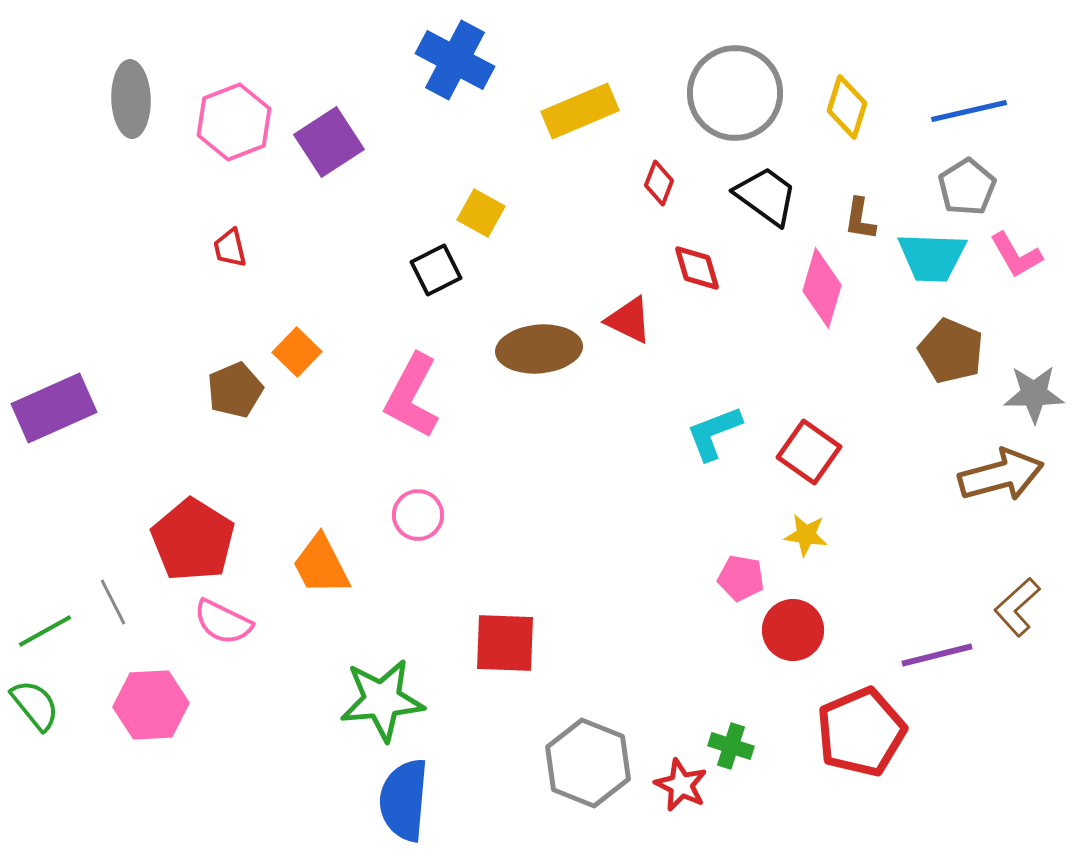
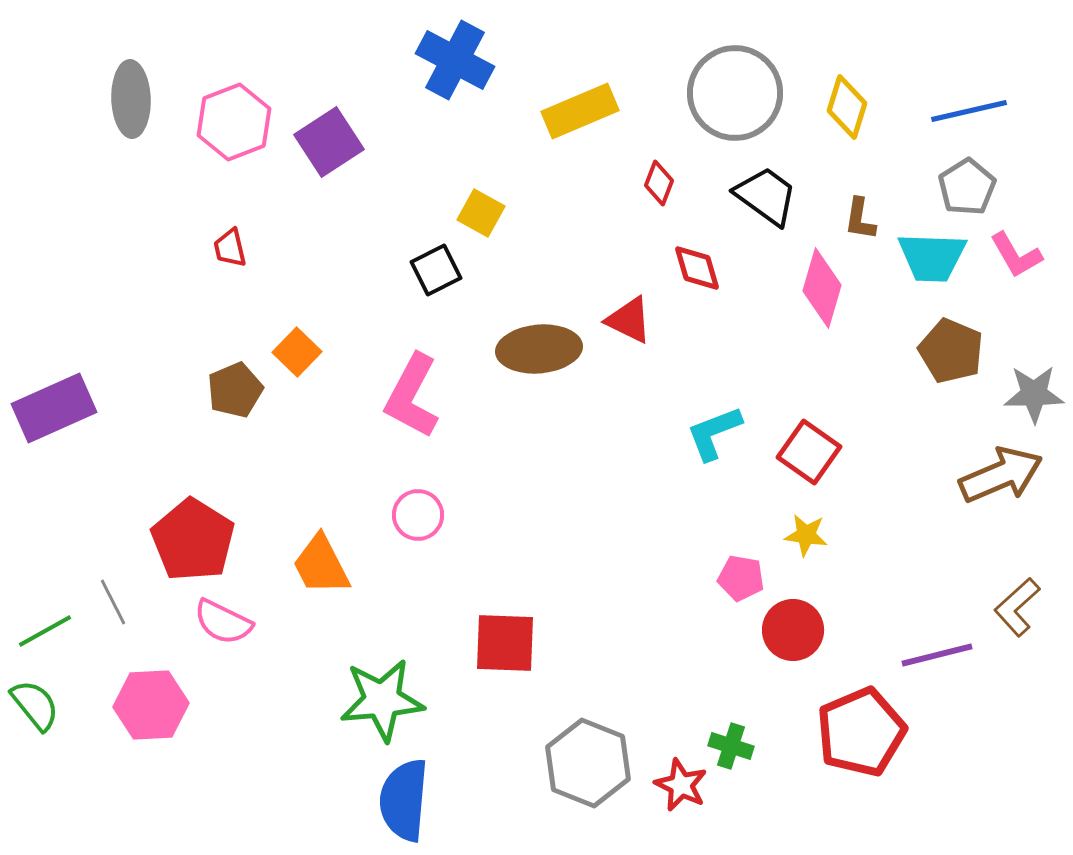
brown arrow at (1001, 475): rotated 8 degrees counterclockwise
